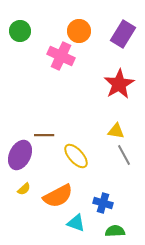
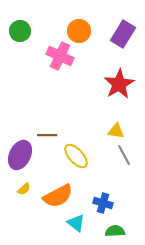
pink cross: moved 1 px left
brown line: moved 3 px right
cyan triangle: rotated 18 degrees clockwise
